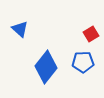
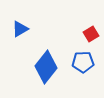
blue triangle: rotated 48 degrees clockwise
